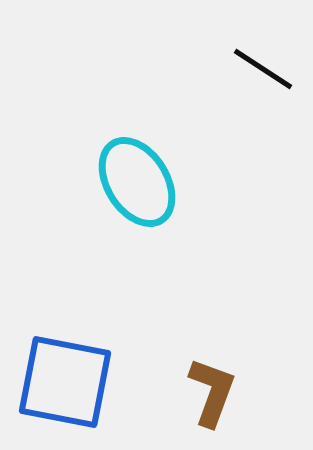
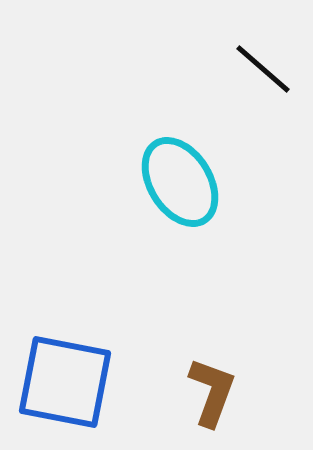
black line: rotated 8 degrees clockwise
cyan ellipse: moved 43 px right
